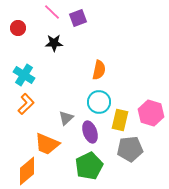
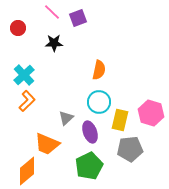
cyan cross: rotated 15 degrees clockwise
orange L-shape: moved 1 px right, 3 px up
